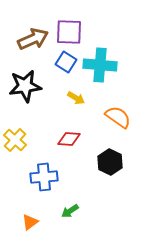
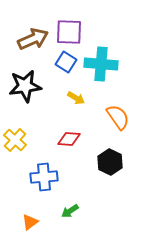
cyan cross: moved 1 px right, 1 px up
orange semicircle: rotated 20 degrees clockwise
